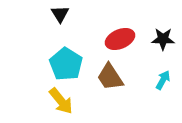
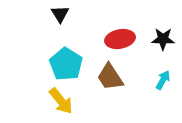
red ellipse: rotated 12 degrees clockwise
